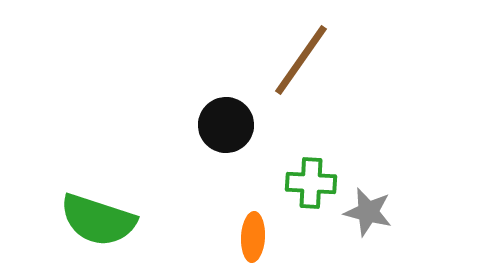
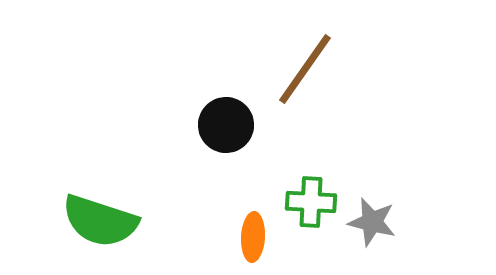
brown line: moved 4 px right, 9 px down
green cross: moved 19 px down
gray star: moved 4 px right, 10 px down
green semicircle: moved 2 px right, 1 px down
